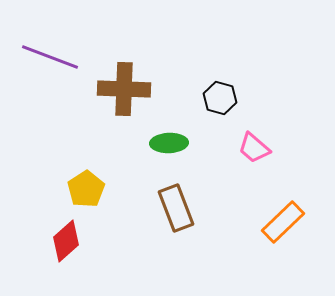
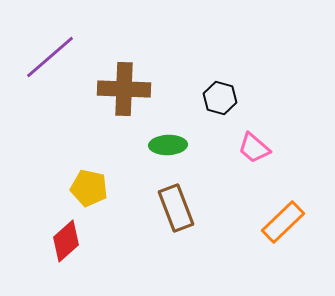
purple line: rotated 62 degrees counterclockwise
green ellipse: moved 1 px left, 2 px down
yellow pentagon: moved 3 px right, 1 px up; rotated 27 degrees counterclockwise
